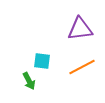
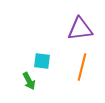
orange line: rotated 48 degrees counterclockwise
